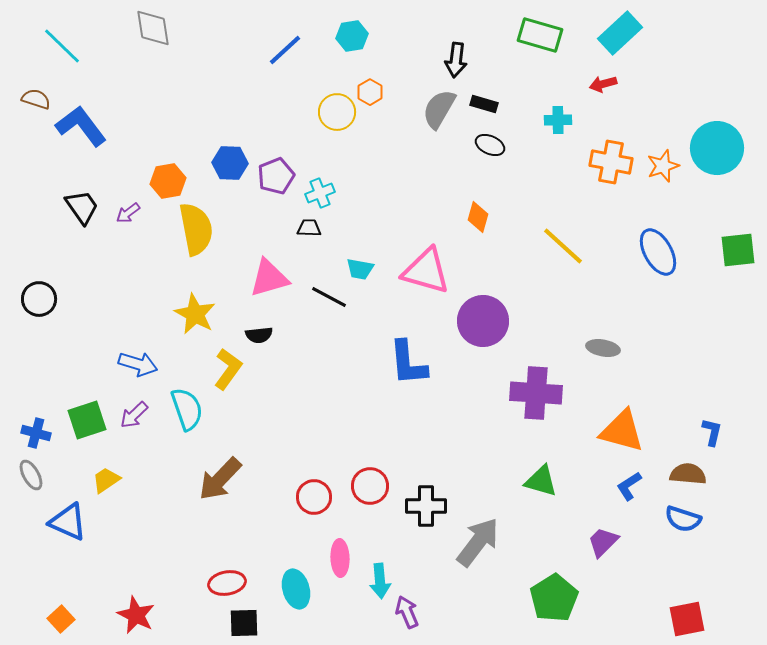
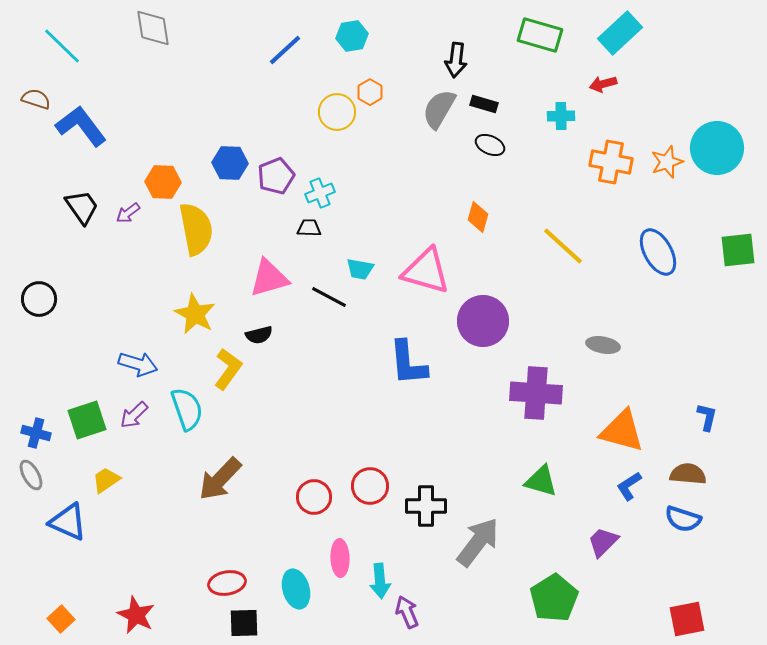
cyan cross at (558, 120): moved 3 px right, 4 px up
orange star at (663, 166): moved 4 px right, 4 px up
orange hexagon at (168, 181): moved 5 px left, 1 px down; rotated 12 degrees clockwise
black semicircle at (259, 335): rotated 8 degrees counterclockwise
gray ellipse at (603, 348): moved 3 px up
blue L-shape at (712, 432): moved 5 px left, 15 px up
